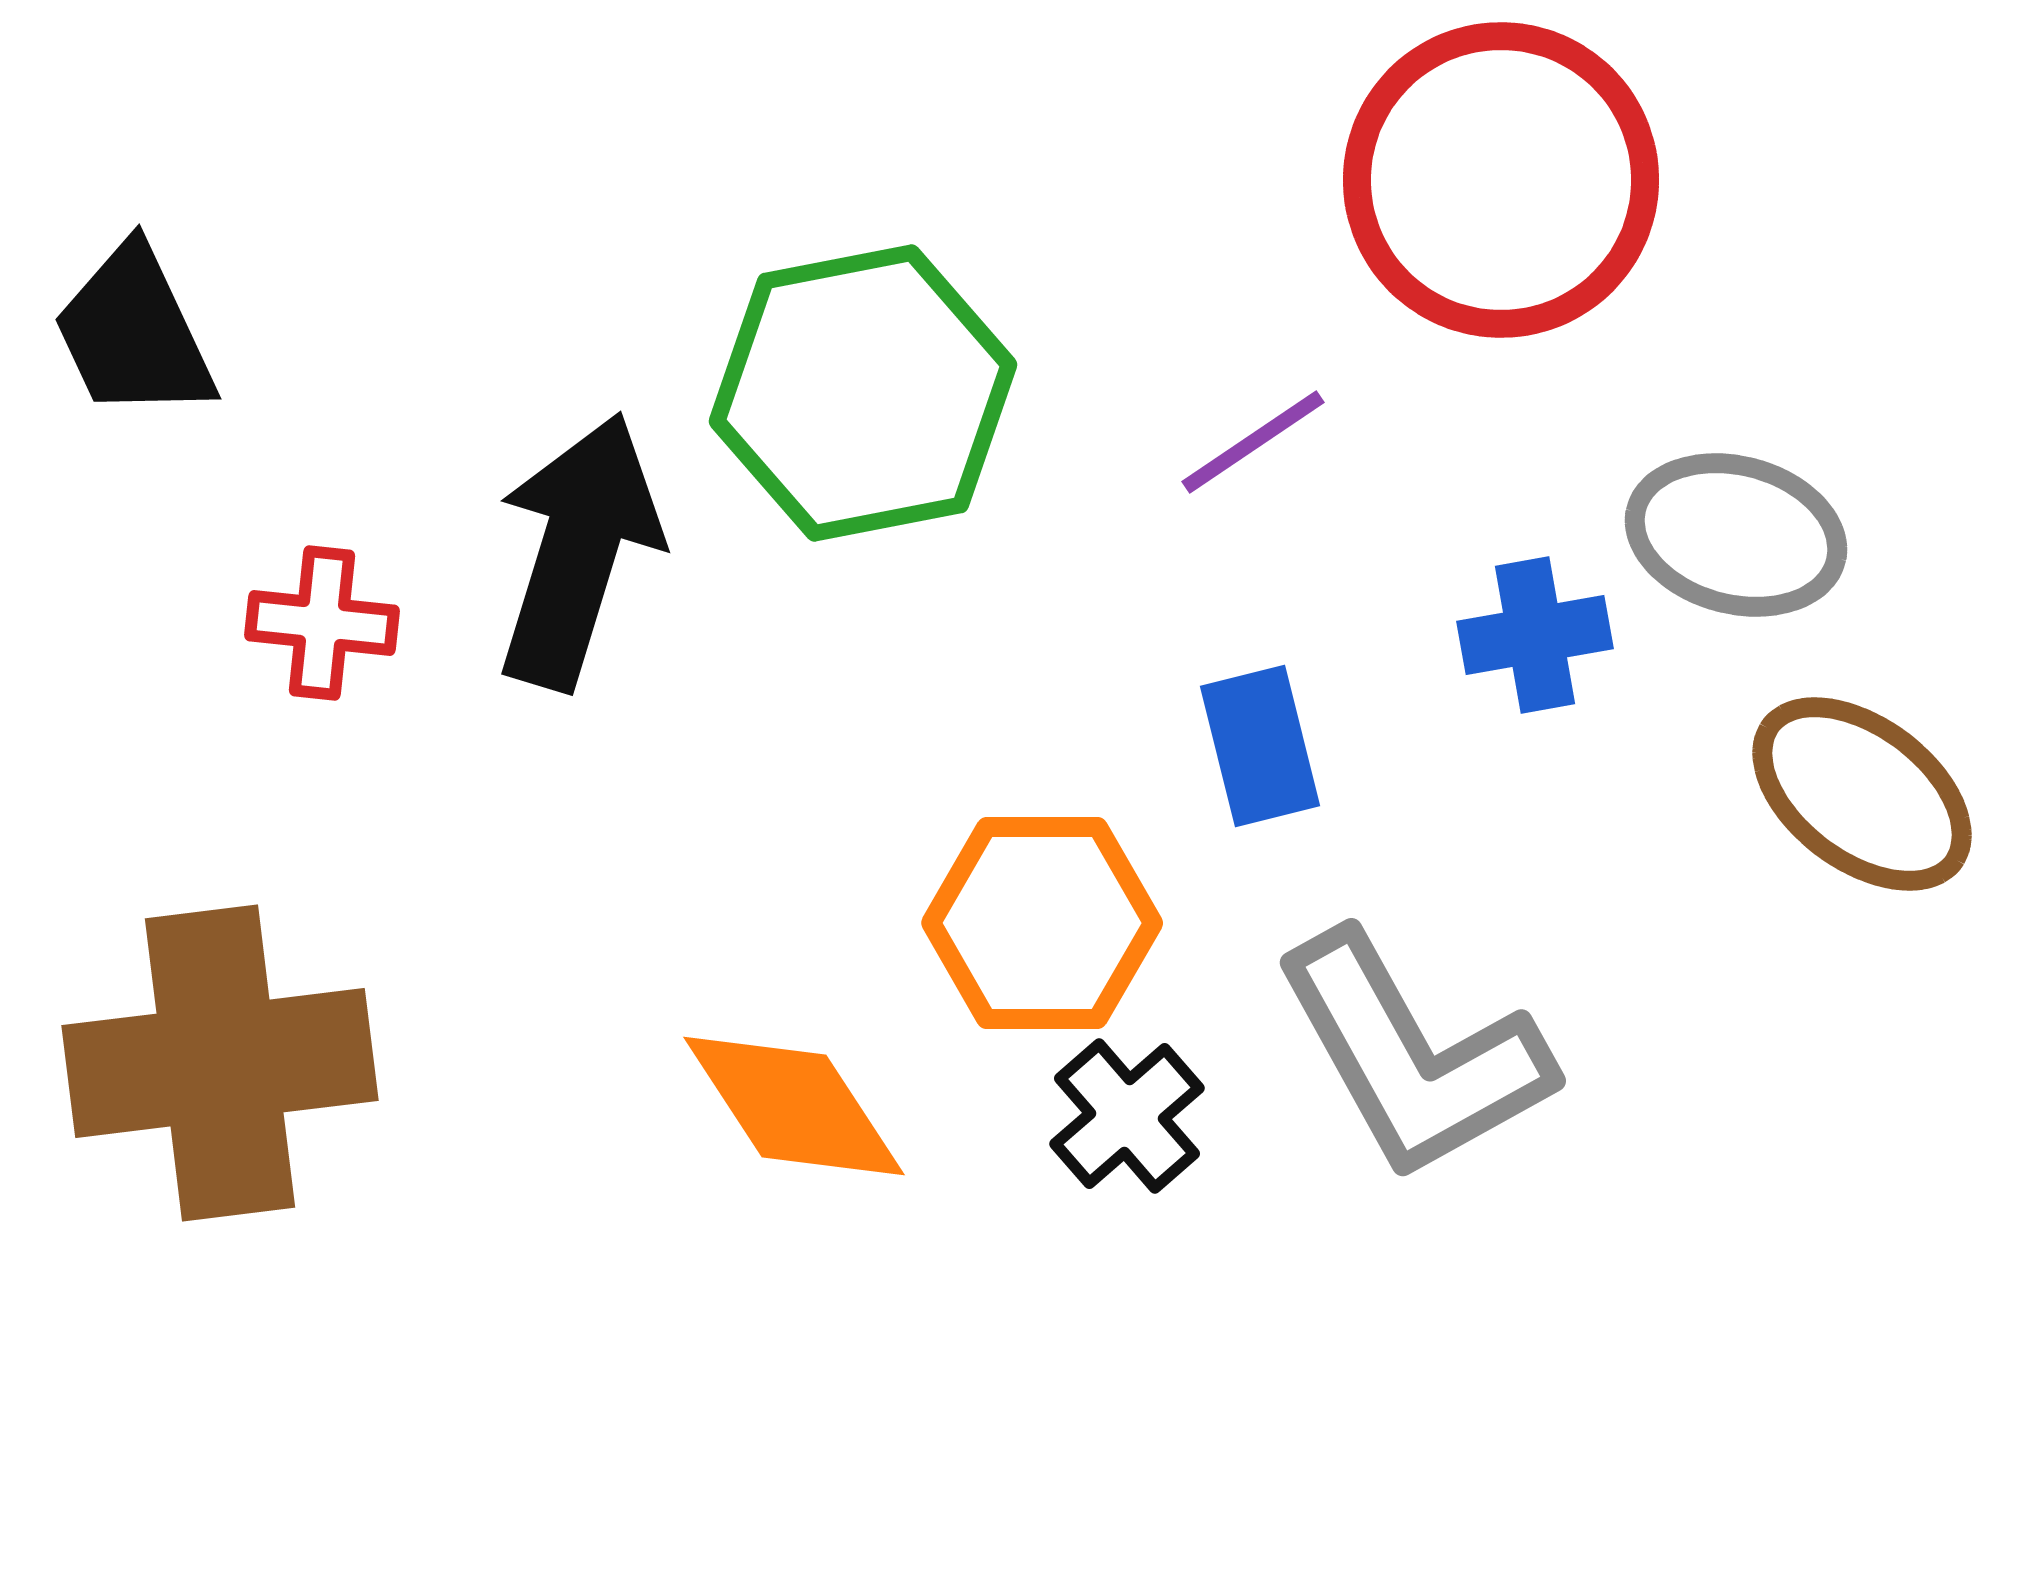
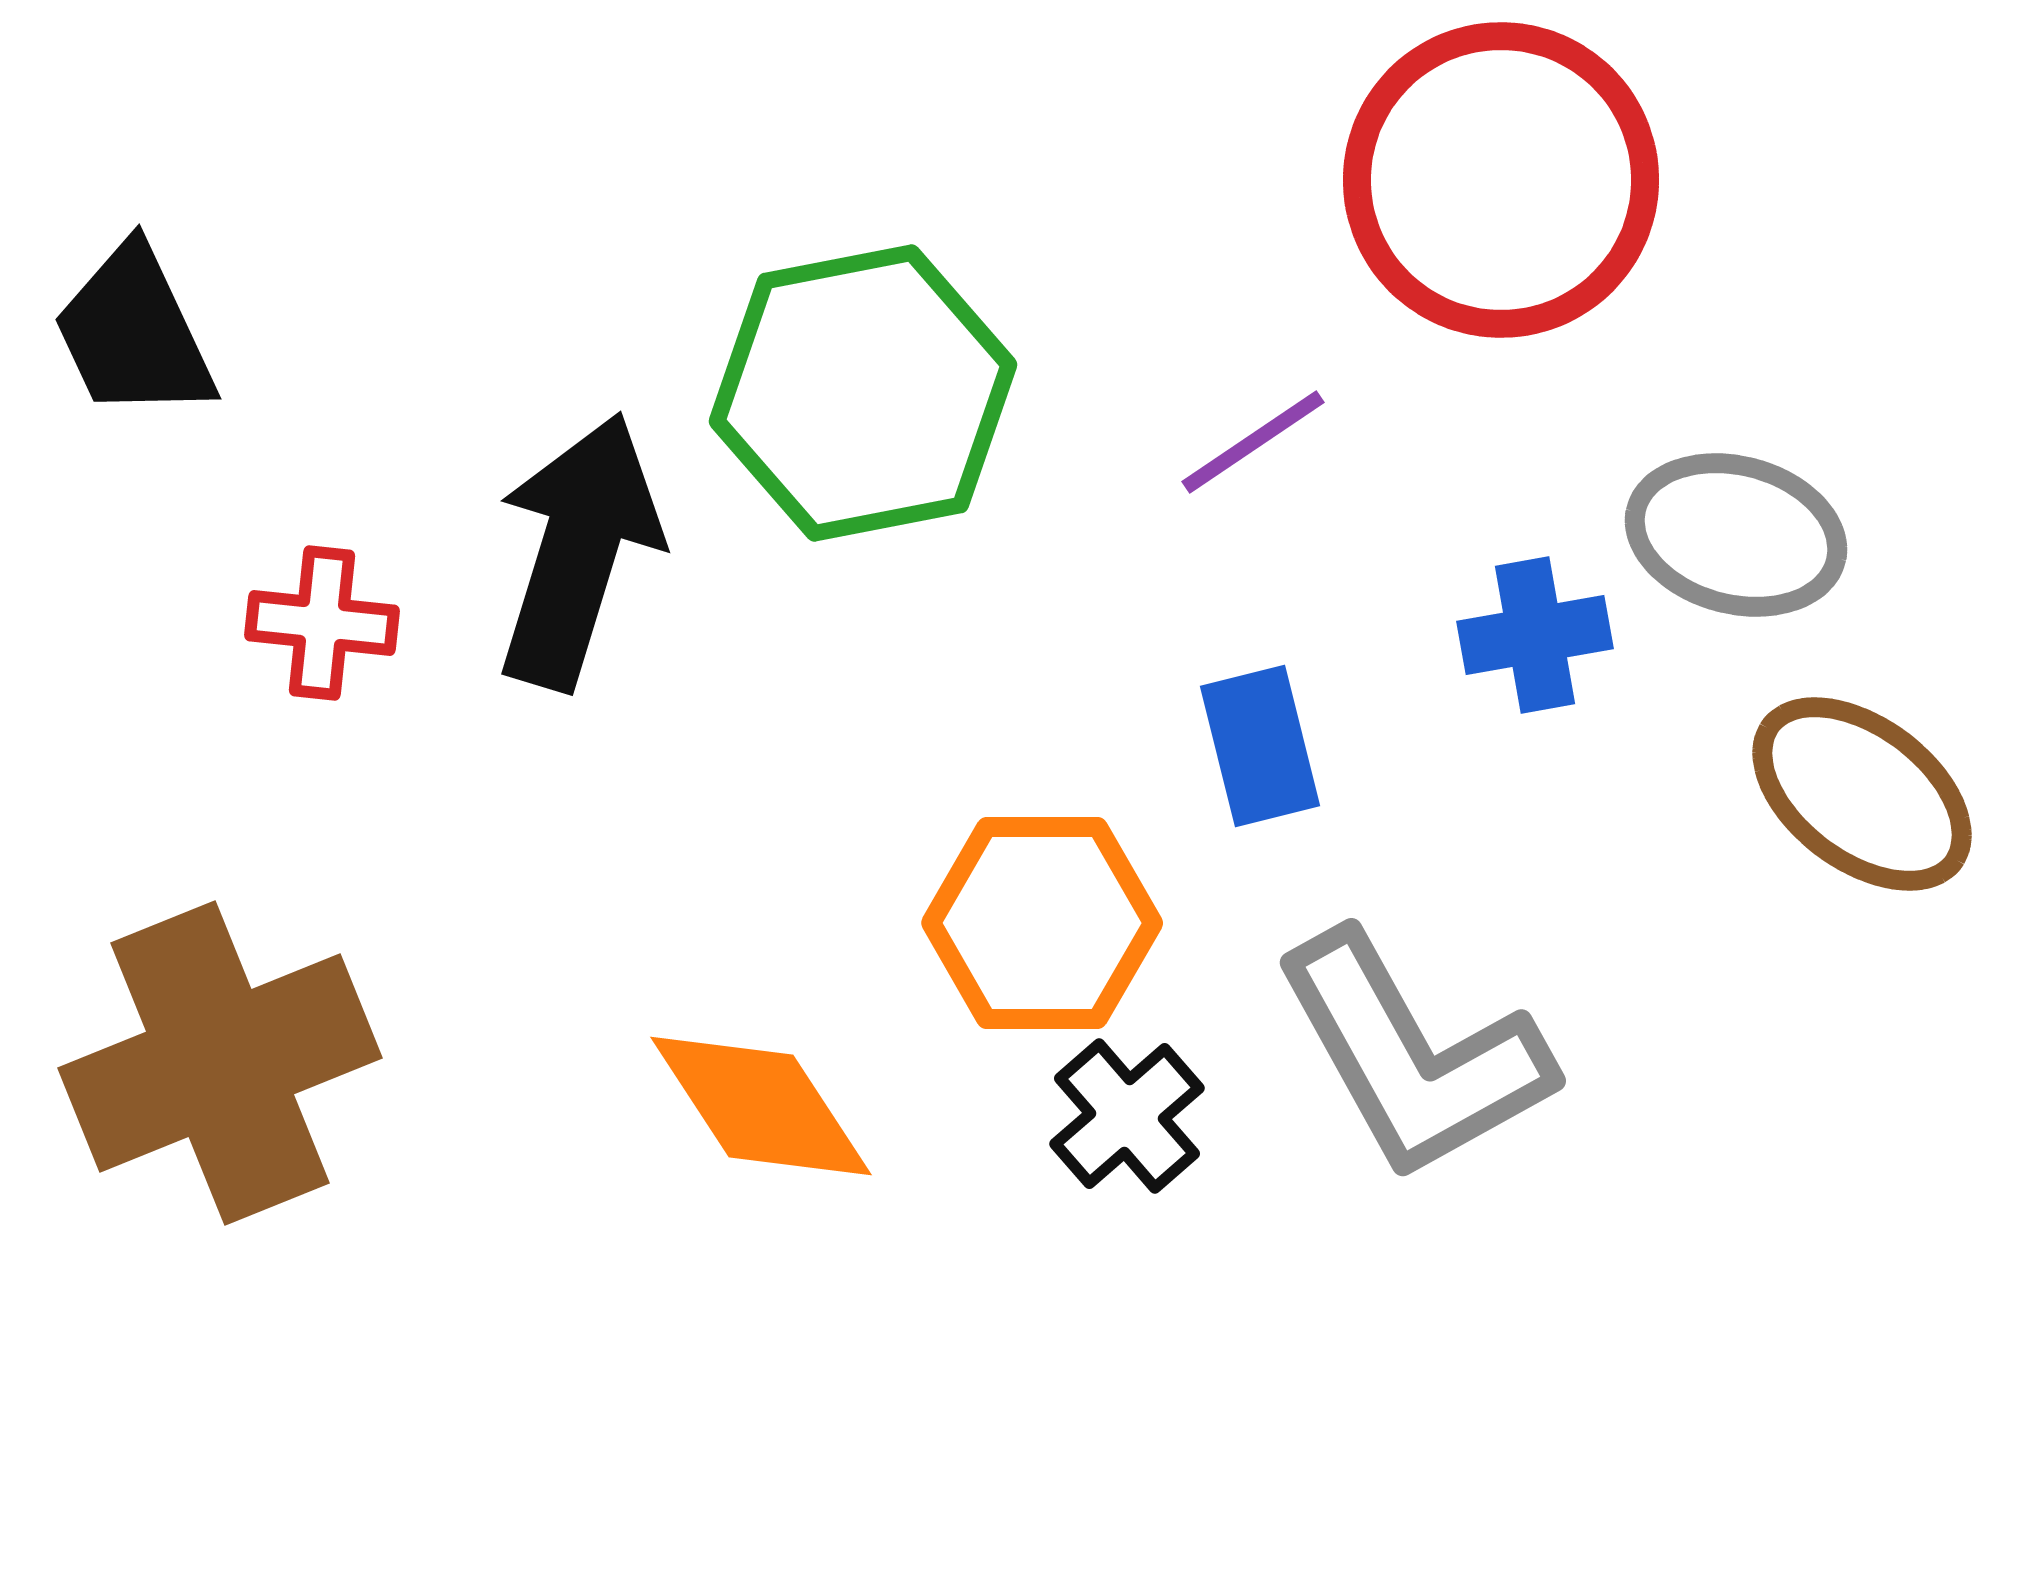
brown cross: rotated 15 degrees counterclockwise
orange diamond: moved 33 px left
